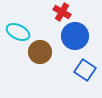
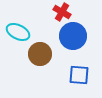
blue circle: moved 2 px left
brown circle: moved 2 px down
blue square: moved 6 px left, 5 px down; rotated 30 degrees counterclockwise
